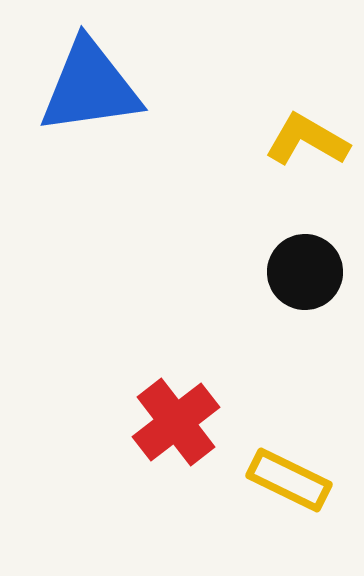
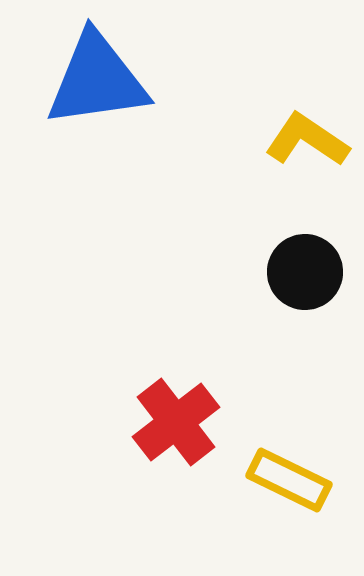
blue triangle: moved 7 px right, 7 px up
yellow L-shape: rotated 4 degrees clockwise
